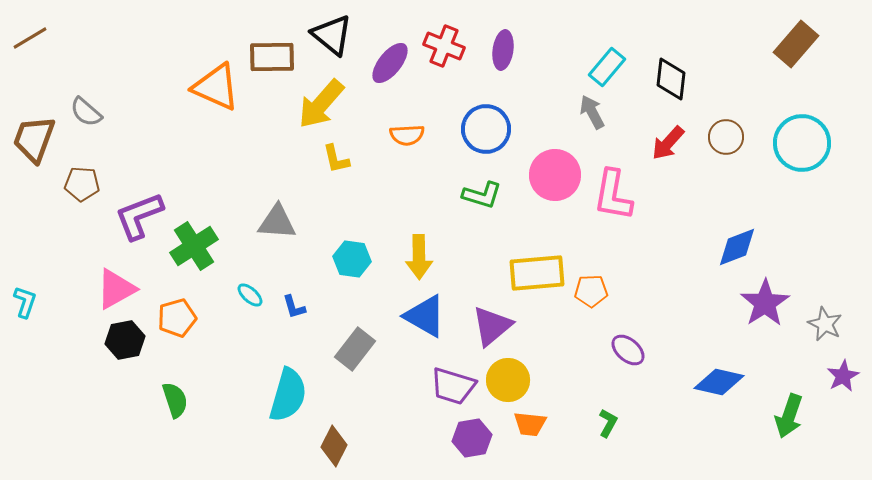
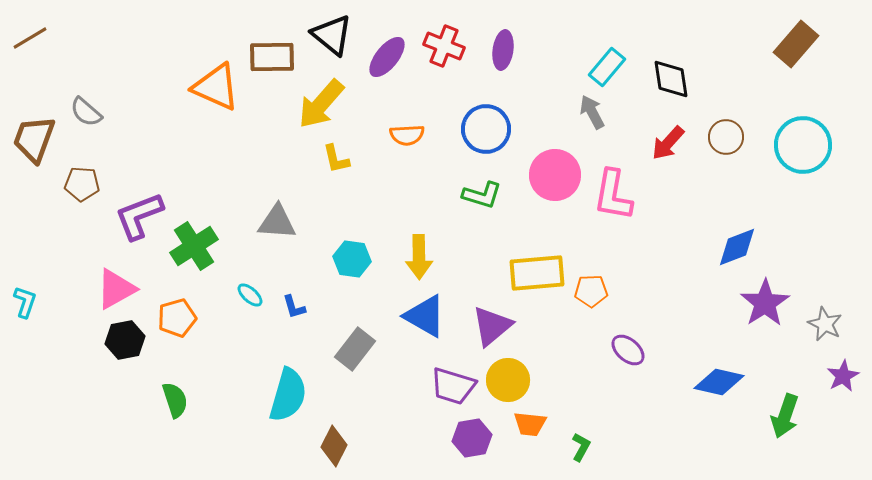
purple ellipse at (390, 63): moved 3 px left, 6 px up
black diamond at (671, 79): rotated 15 degrees counterclockwise
cyan circle at (802, 143): moved 1 px right, 2 px down
green arrow at (789, 416): moved 4 px left
green L-shape at (608, 423): moved 27 px left, 24 px down
